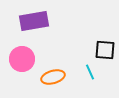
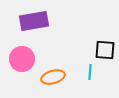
cyan line: rotated 28 degrees clockwise
